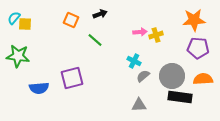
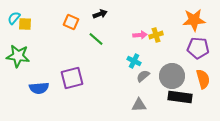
orange square: moved 2 px down
pink arrow: moved 3 px down
green line: moved 1 px right, 1 px up
orange semicircle: rotated 78 degrees clockwise
